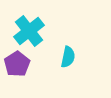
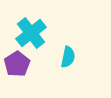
cyan cross: moved 2 px right, 2 px down
